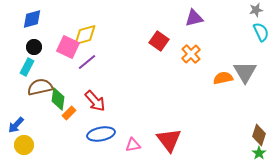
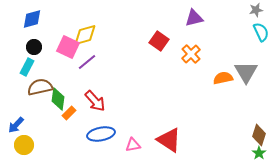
gray triangle: moved 1 px right
red triangle: rotated 20 degrees counterclockwise
